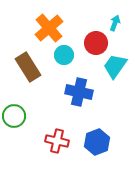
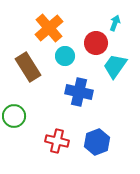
cyan circle: moved 1 px right, 1 px down
